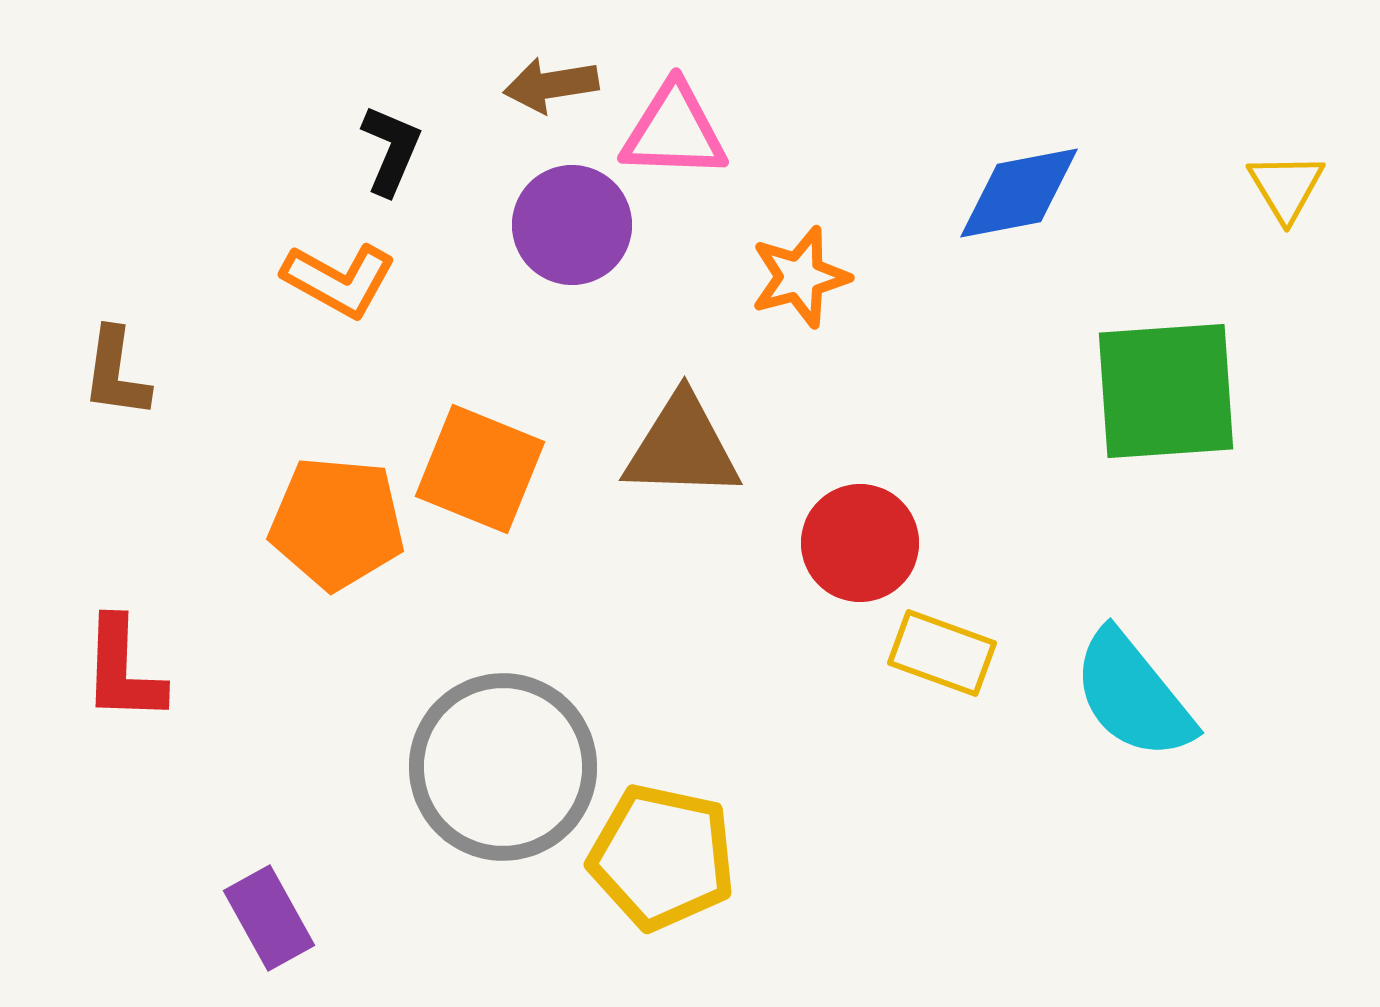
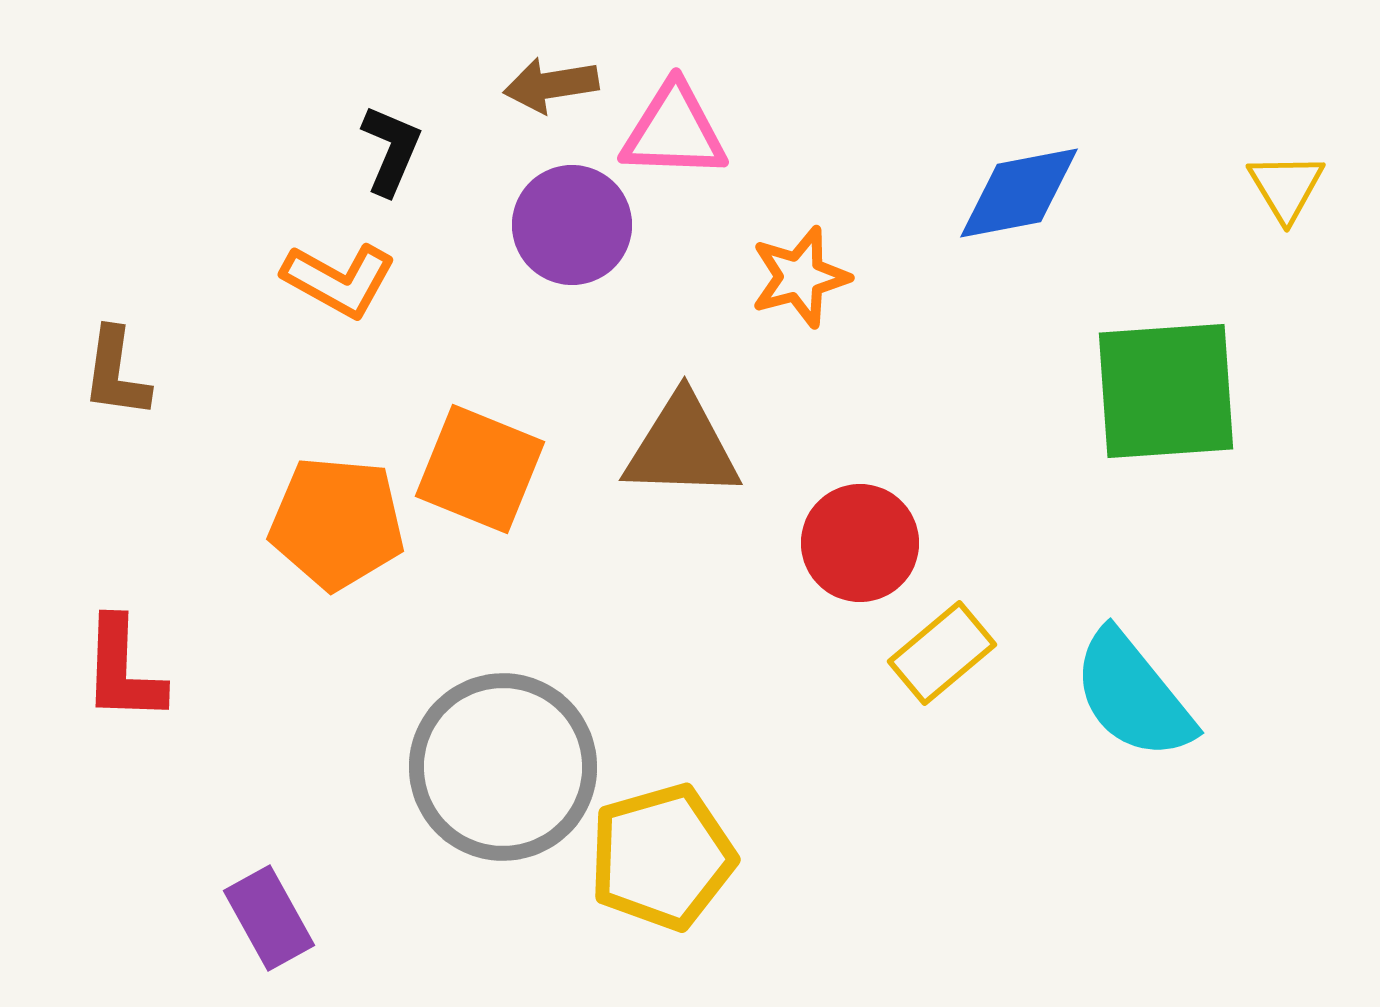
yellow rectangle: rotated 60 degrees counterclockwise
yellow pentagon: rotated 28 degrees counterclockwise
